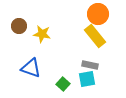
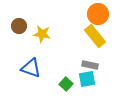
green square: moved 3 px right
